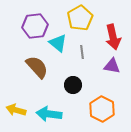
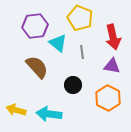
yellow pentagon: rotated 20 degrees counterclockwise
orange hexagon: moved 6 px right, 11 px up
